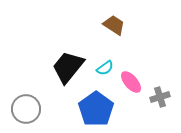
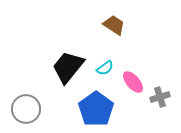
pink ellipse: moved 2 px right
